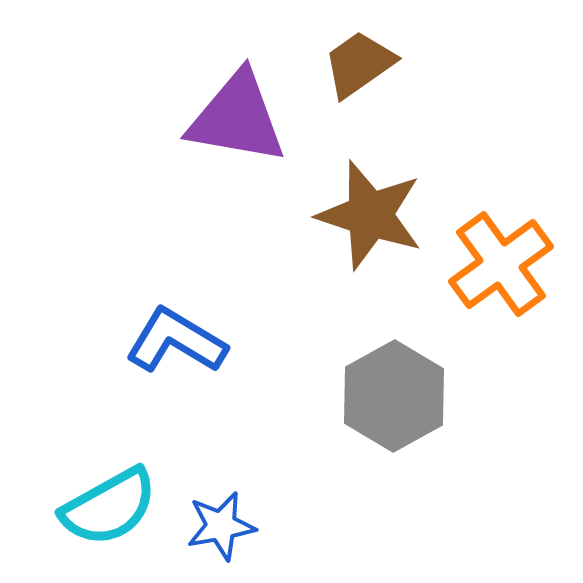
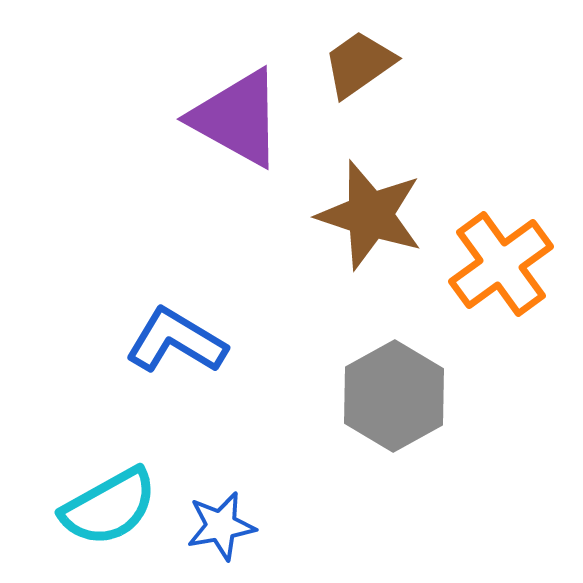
purple triangle: rotated 19 degrees clockwise
